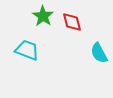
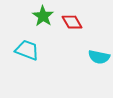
red diamond: rotated 15 degrees counterclockwise
cyan semicircle: moved 4 px down; rotated 50 degrees counterclockwise
